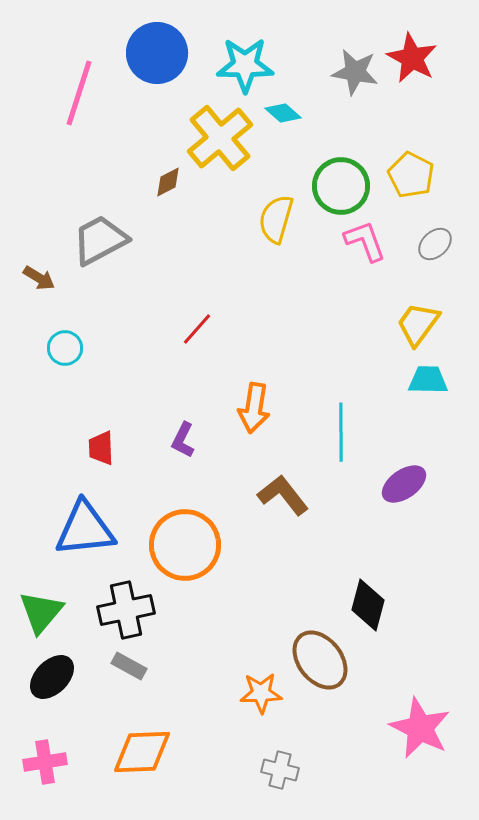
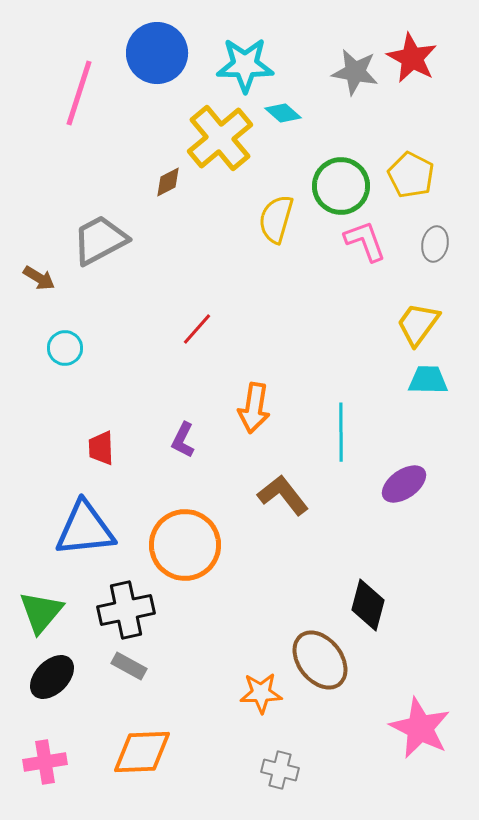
gray ellipse: rotated 36 degrees counterclockwise
